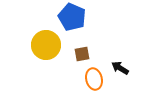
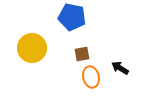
blue pentagon: rotated 12 degrees counterclockwise
yellow circle: moved 14 px left, 3 px down
orange ellipse: moved 3 px left, 2 px up
